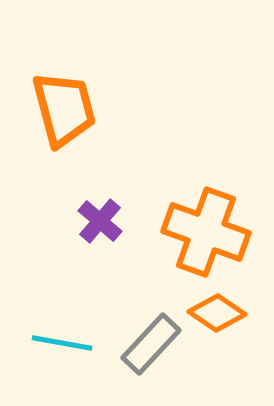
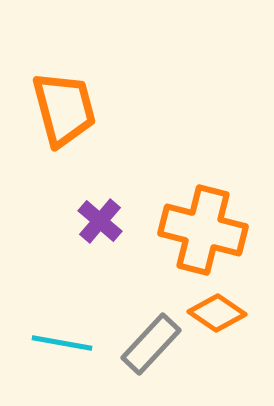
orange cross: moved 3 px left, 2 px up; rotated 6 degrees counterclockwise
